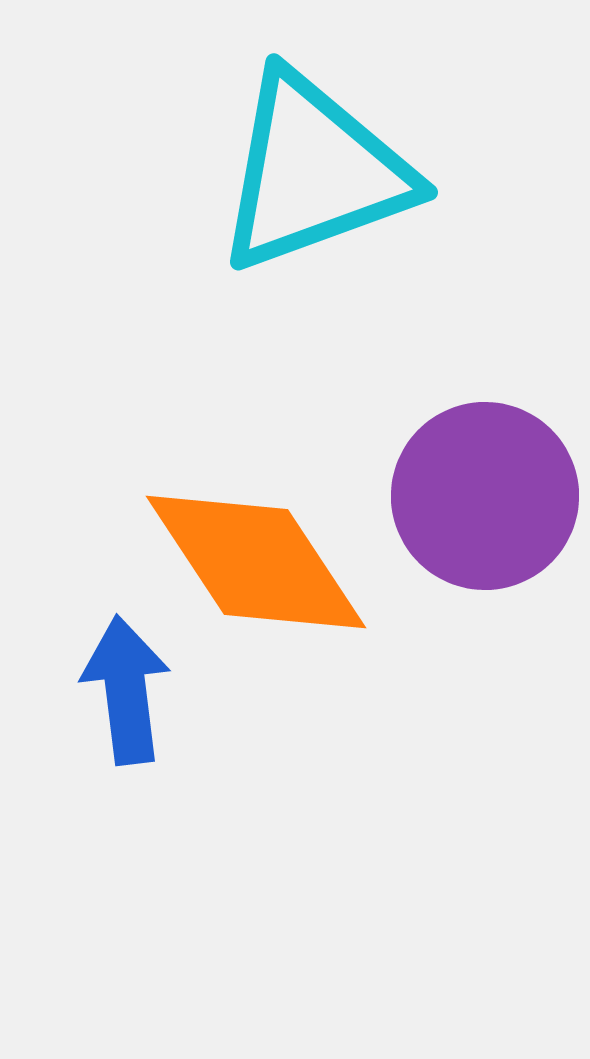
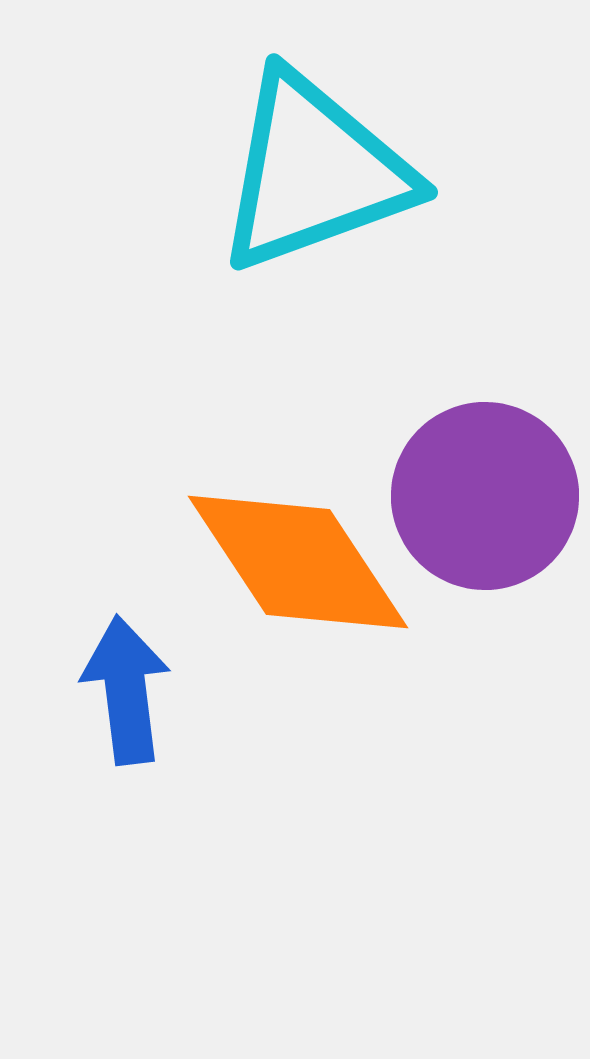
orange diamond: moved 42 px right
